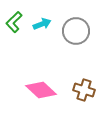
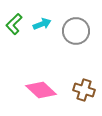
green L-shape: moved 2 px down
